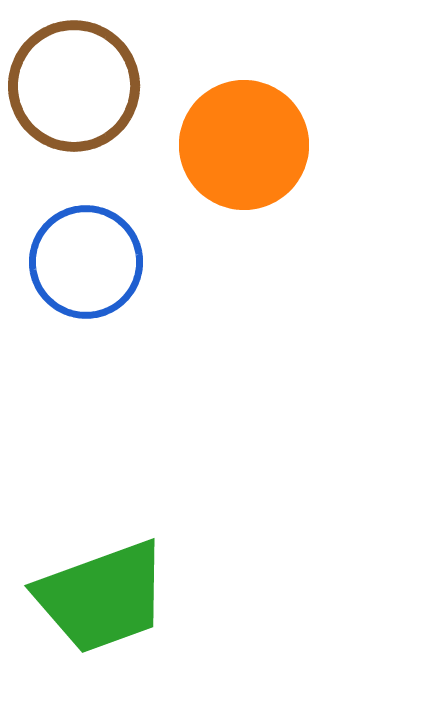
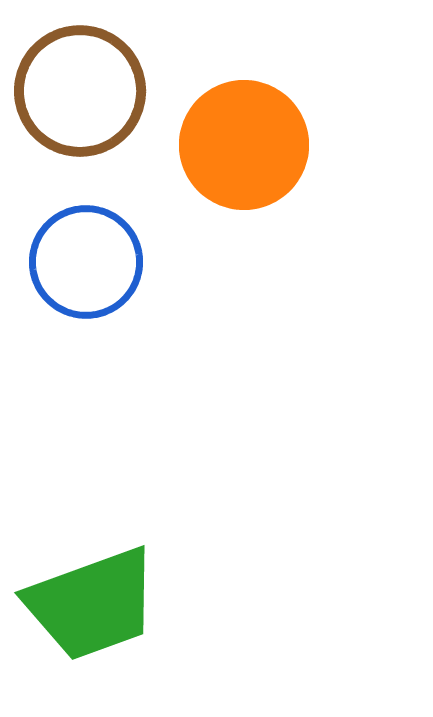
brown circle: moved 6 px right, 5 px down
green trapezoid: moved 10 px left, 7 px down
